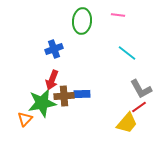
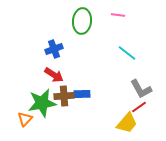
red arrow: moved 2 px right, 5 px up; rotated 78 degrees counterclockwise
